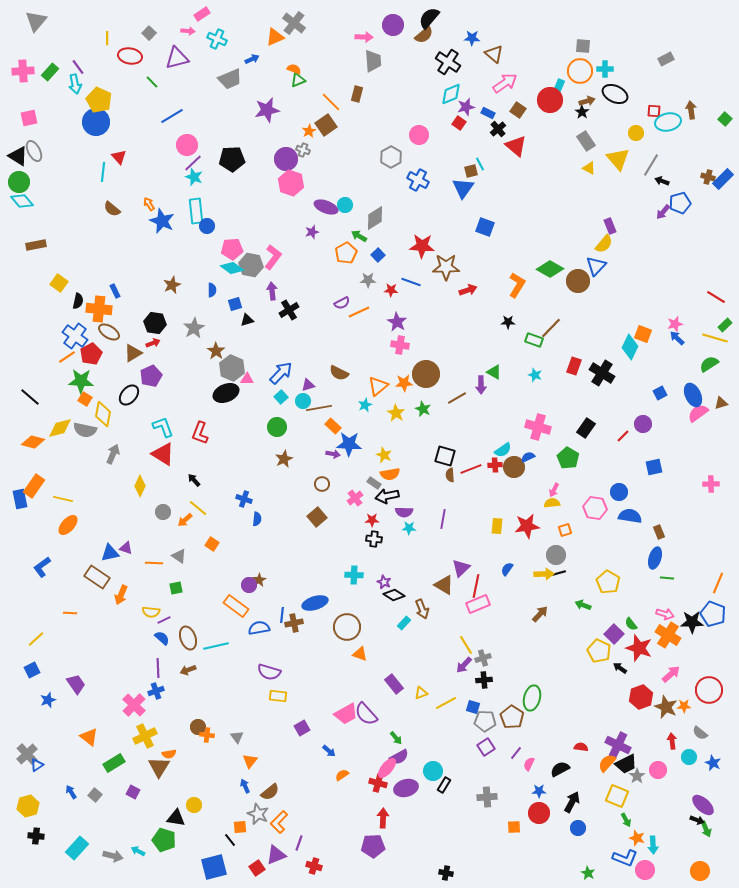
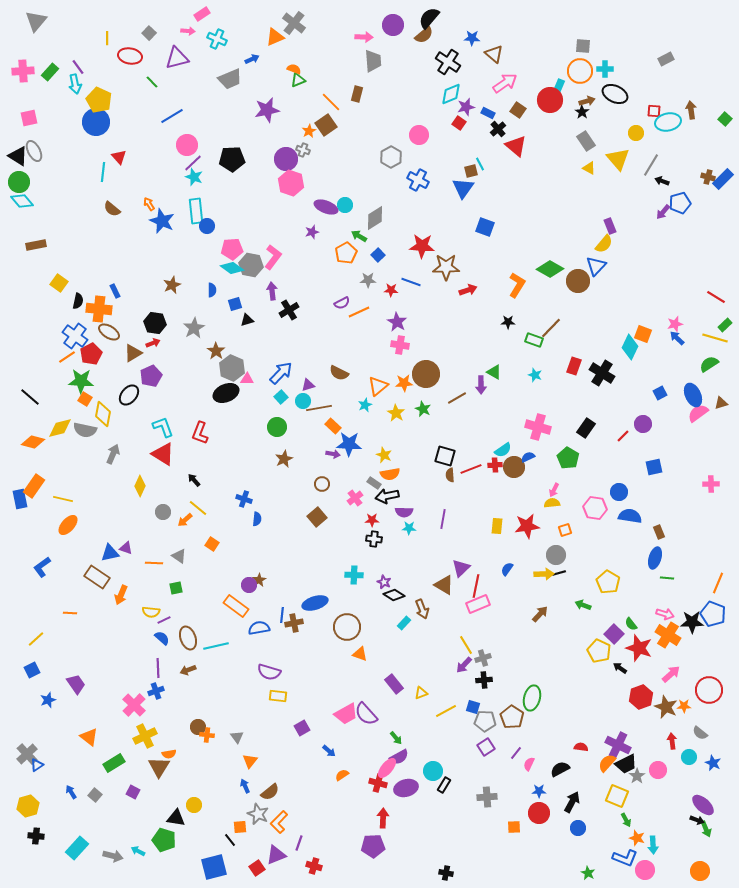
yellow line at (446, 703): moved 8 px down
